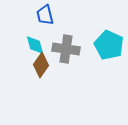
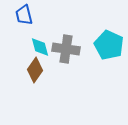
blue trapezoid: moved 21 px left
cyan diamond: moved 5 px right, 2 px down
brown diamond: moved 6 px left, 5 px down
